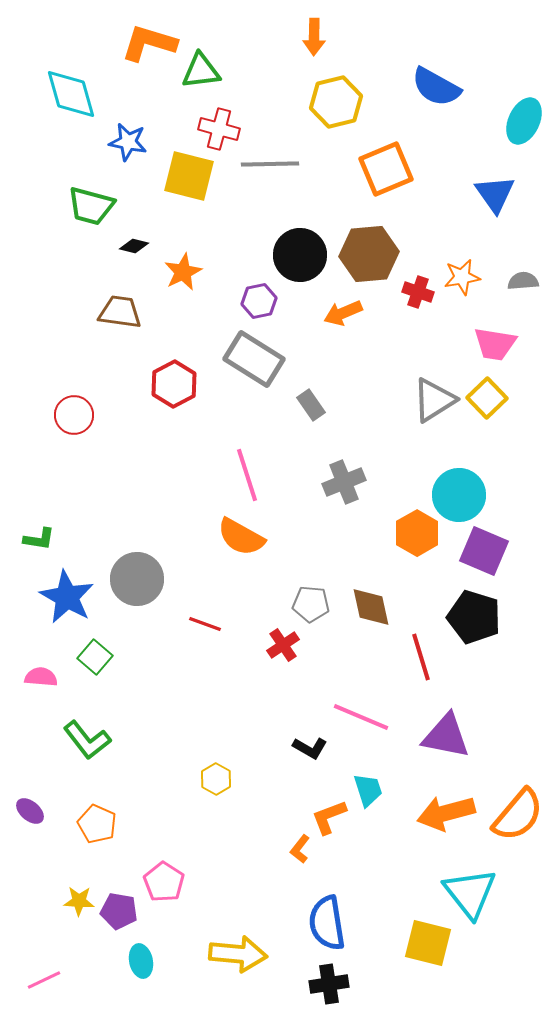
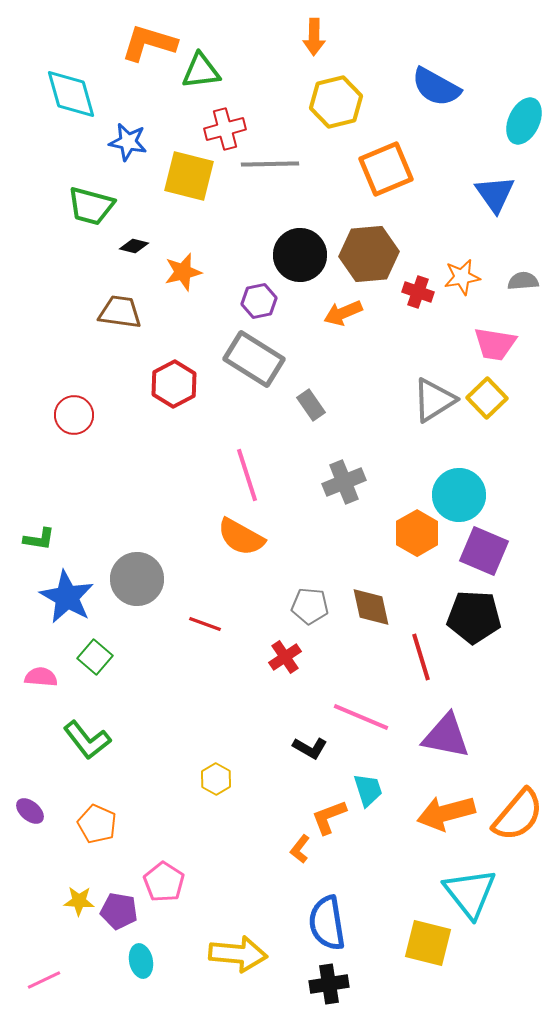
red cross at (219, 129): moved 6 px right; rotated 30 degrees counterclockwise
orange star at (183, 272): rotated 12 degrees clockwise
gray pentagon at (311, 604): moved 1 px left, 2 px down
black pentagon at (474, 617): rotated 14 degrees counterclockwise
red cross at (283, 645): moved 2 px right, 12 px down
